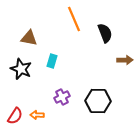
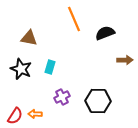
black semicircle: rotated 90 degrees counterclockwise
cyan rectangle: moved 2 px left, 6 px down
orange arrow: moved 2 px left, 1 px up
